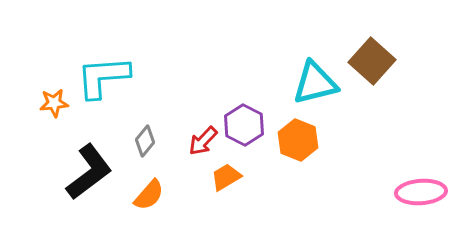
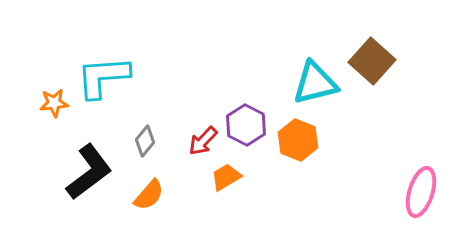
purple hexagon: moved 2 px right
pink ellipse: rotated 69 degrees counterclockwise
